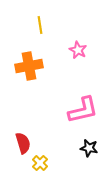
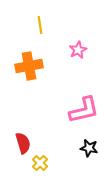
pink star: rotated 18 degrees clockwise
pink L-shape: moved 1 px right
